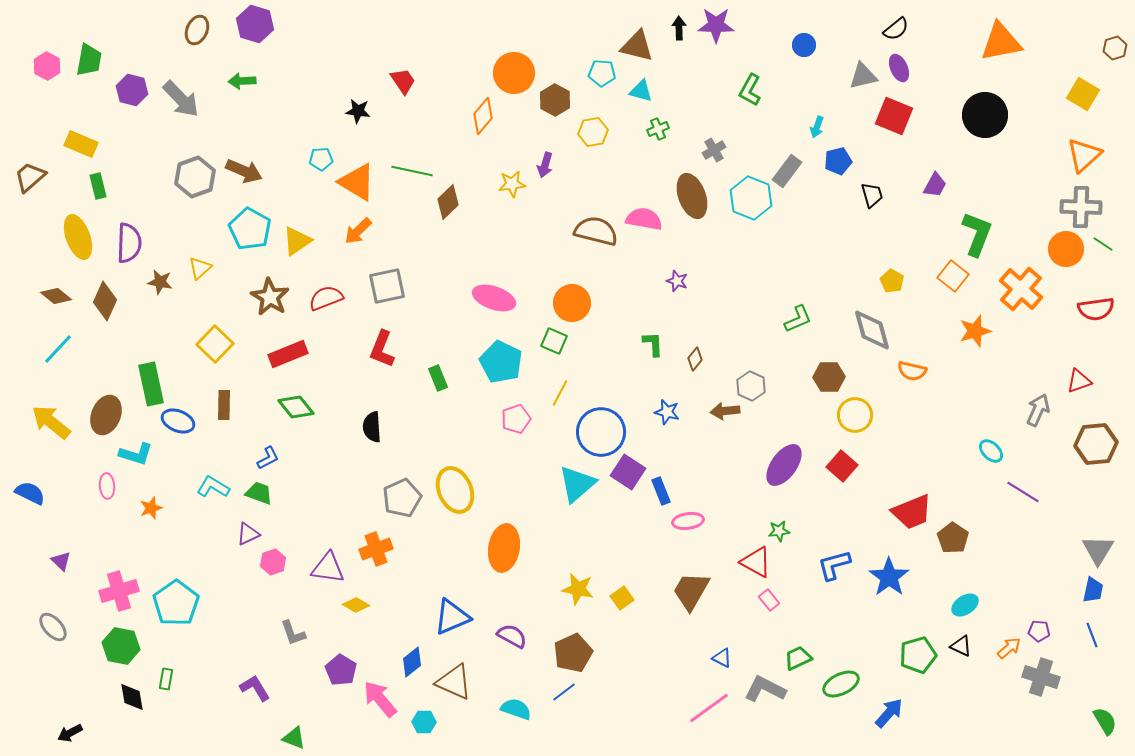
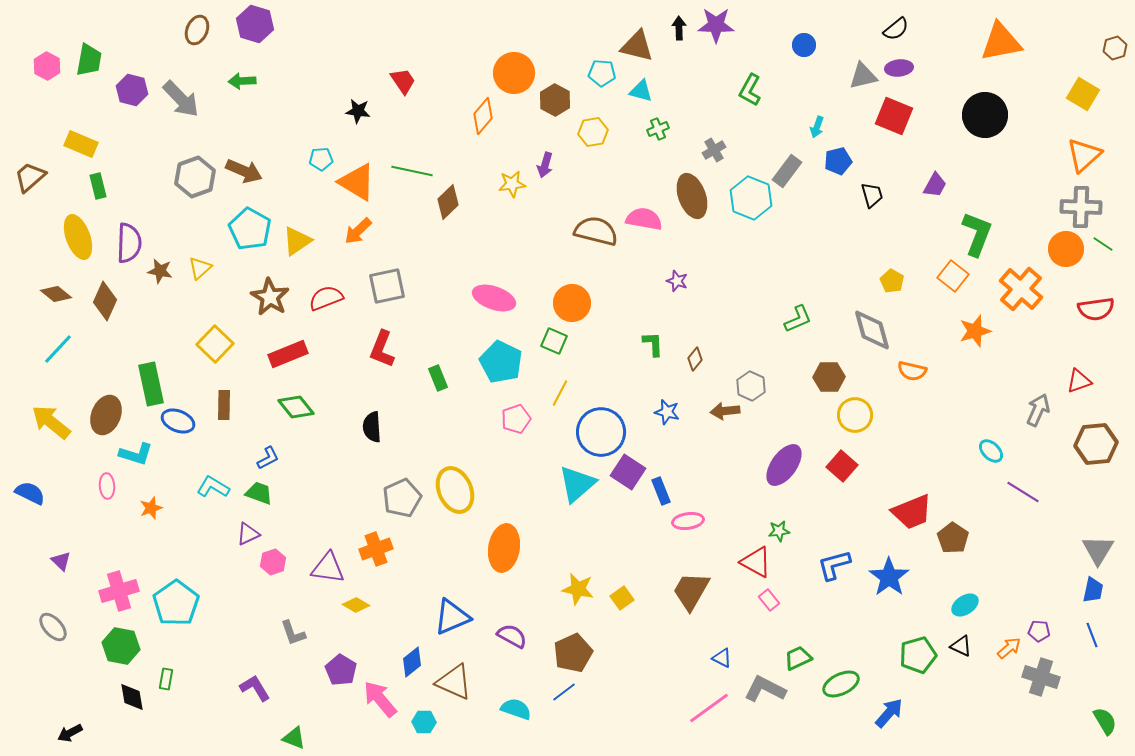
purple ellipse at (899, 68): rotated 72 degrees counterclockwise
brown star at (160, 282): moved 11 px up
brown diamond at (56, 296): moved 2 px up
